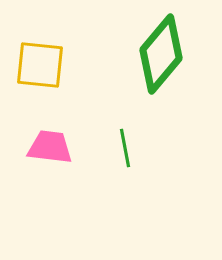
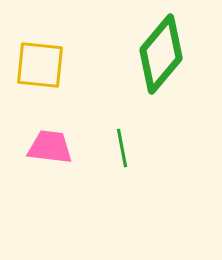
green line: moved 3 px left
